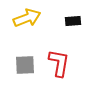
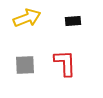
red L-shape: moved 6 px right; rotated 12 degrees counterclockwise
